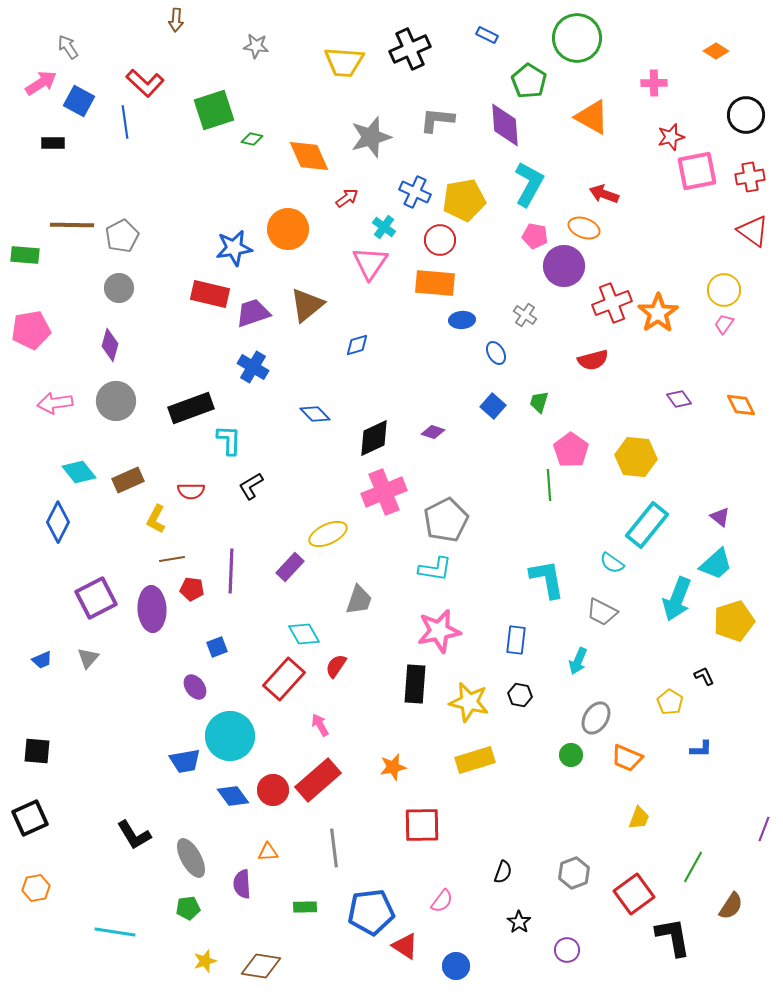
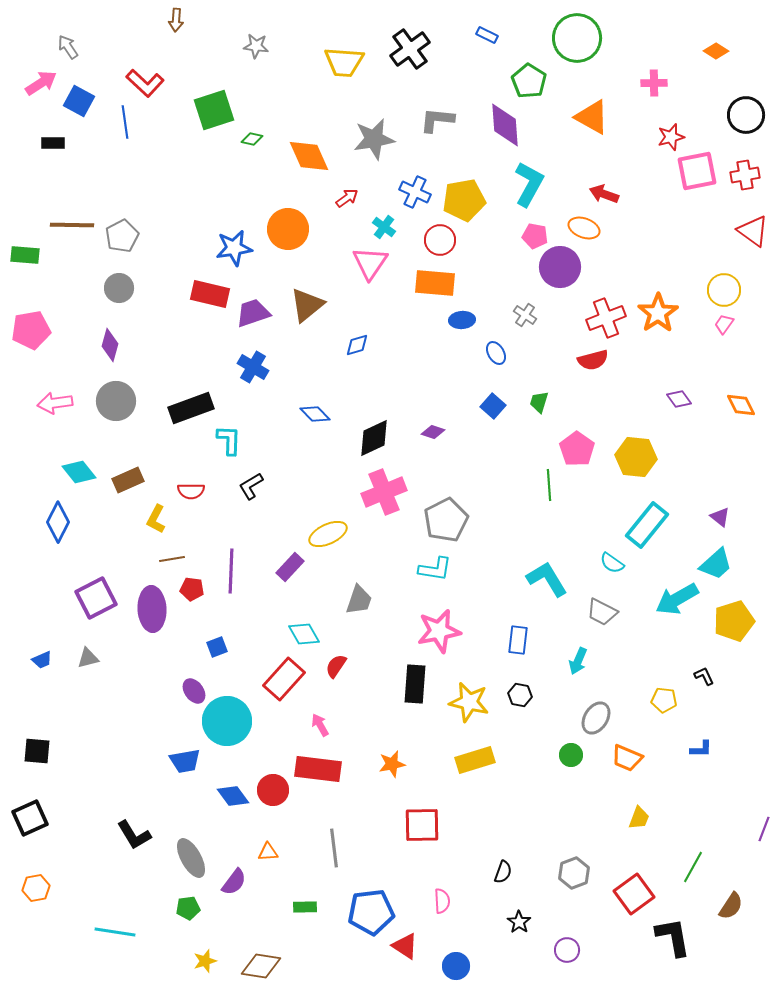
black cross at (410, 49): rotated 12 degrees counterclockwise
gray star at (371, 137): moved 3 px right, 2 px down; rotated 6 degrees clockwise
red cross at (750, 177): moved 5 px left, 2 px up
purple circle at (564, 266): moved 4 px left, 1 px down
red cross at (612, 303): moved 6 px left, 15 px down
pink pentagon at (571, 450): moved 6 px right, 1 px up
cyan L-shape at (547, 579): rotated 21 degrees counterclockwise
cyan arrow at (677, 599): rotated 39 degrees clockwise
blue rectangle at (516, 640): moved 2 px right
gray triangle at (88, 658): rotated 35 degrees clockwise
purple ellipse at (195, 687): moved 1 px left, 4 px down
yellow pentagon at (670, 702): moved 6 px left, 2 px up; rotated 25 degrees counterclockwise
cyan circle at (230, 736): moved 3 px left, 15 px up
orange star at (393, 767): moved 1 px left, 3 px up
red rectangle at (318, 780): moved 11 px up; rotated 48 degrees clockwise
purple semicircle at (242, 884): moved 8 px left, 2 px up; rotated 140 degrees counterclockwise
pink semicircle at (442, 901): rotated 40 degrees counterclockwise
